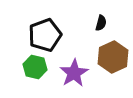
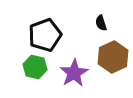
black semicircle: rotated 147 degrees clockwise
